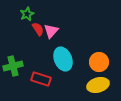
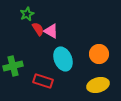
pink triangle: rotated 42 degrees counterclockwise
orange circle: moved 8 px up
red rectangle: moved 2 px right, 2 px down
